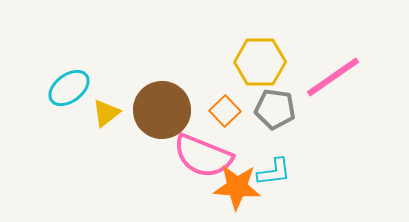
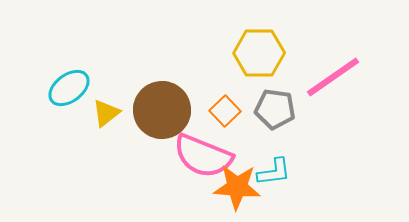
yellow hexagon: moved 1 px left, 9 px up
